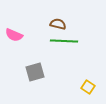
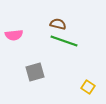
pink semicircle: rotated 30 degrees counterclockwise
green line: rotated 16 degrees clockwise
